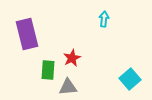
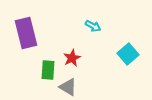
cyan arrow: moved 11 px left, 7 px down; rotated 112 degrees clockwise
purple rectangle: moved 1 px left, 1 px up
cyan square: moved 2 px left, 25 px up
gray triangle: rotated 36 degrees clockwise
